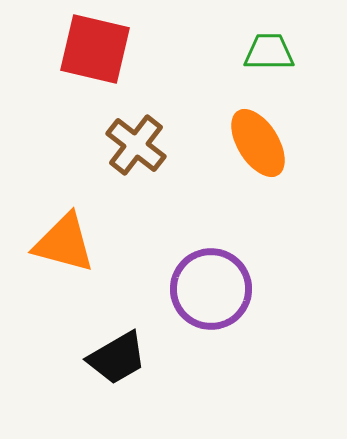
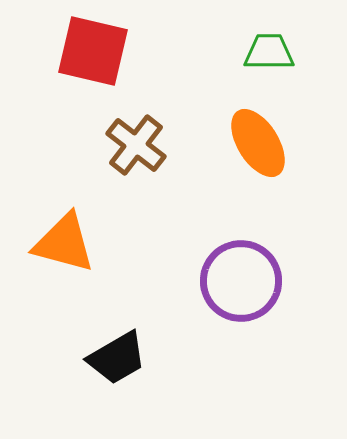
red square: moved 2 px left, 2 px down
purple circle: moved 30 px right, 8 px up
